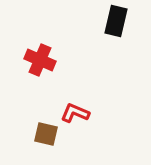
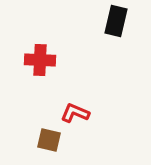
red cross: rotated 20 degrees counterclockwise
brown square: moved 3 px right, 6 px down
